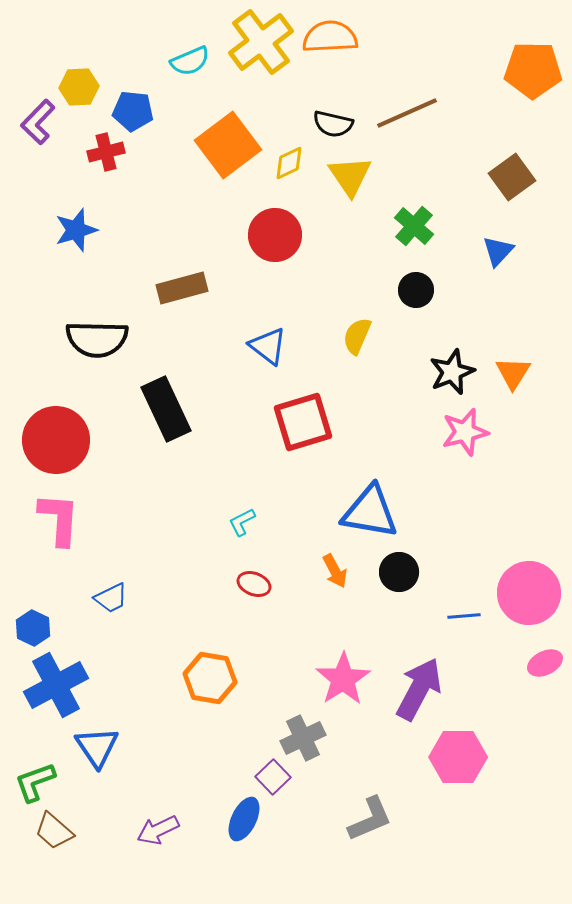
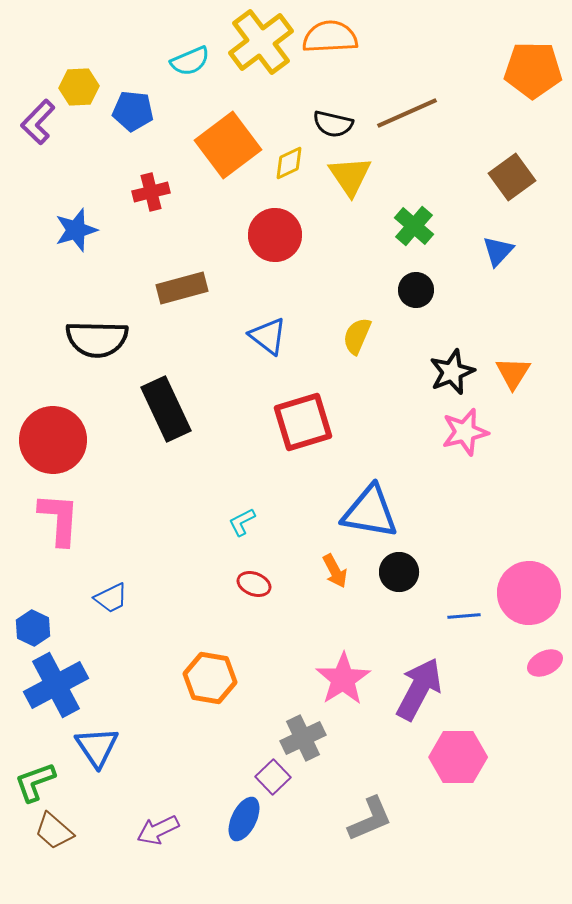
red cross at (106, 152): moved 45 px right, 40 px down
blue triangle at (268, 346): moved 10 px up
red circle at (56, 440): moved 3 px left
